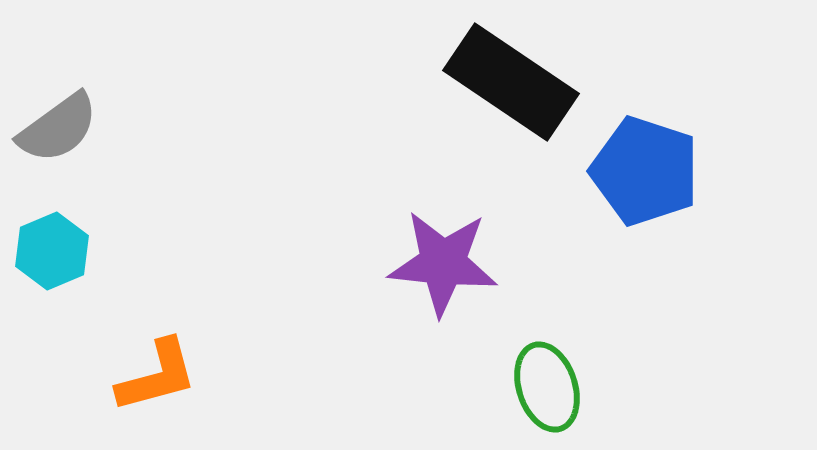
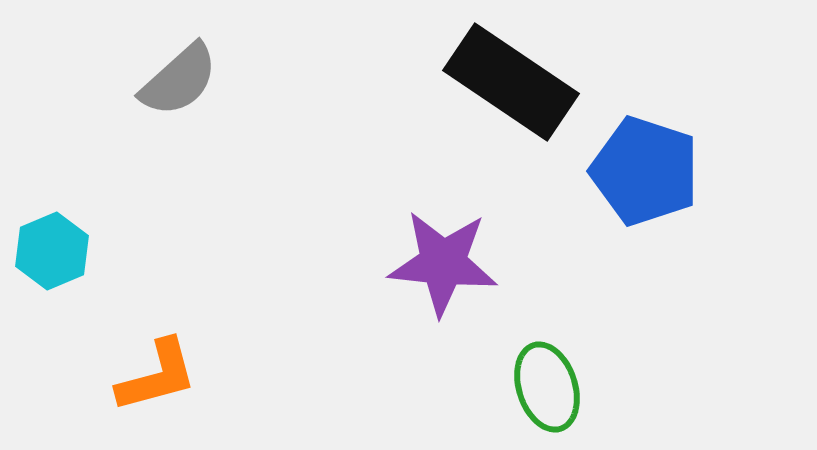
gray semicircle: moved 121 px right, 48 px up; rotated 6 degrees counterclockwise
